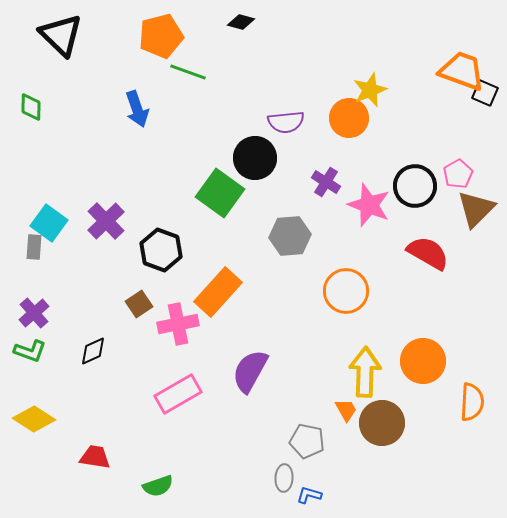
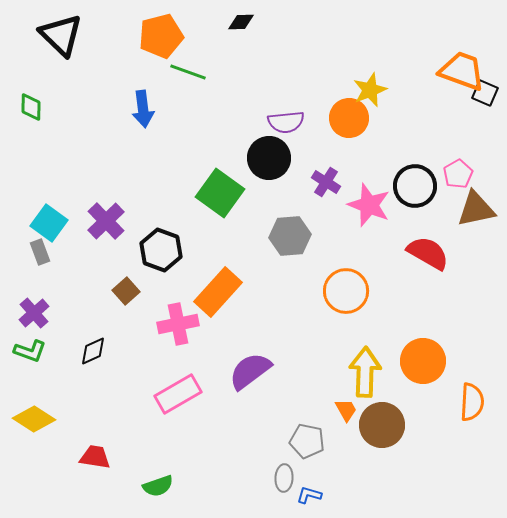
black diamond at (241, 22): rotated 16 degrees counterclockwise
blue arrow at (137, 109): moved 6 px right; rotated 12 degrees clockwise
black circle at (255, 158): moved 14 px right
brown triangle at (476, 209): rotated 33 degrees clockwise
gray rectangle at (34, 247): moved 6 px right, 5 px down; rotated 25 degrees counterclockwise
brown square at (139, 304): moved 13 px left, 13 px up; rotated 8 degrees counterclockwise
purple semicircle at (250, 371): rotated 24 degrees clockwise
brown circle at (382, 423): moved 2 px down
